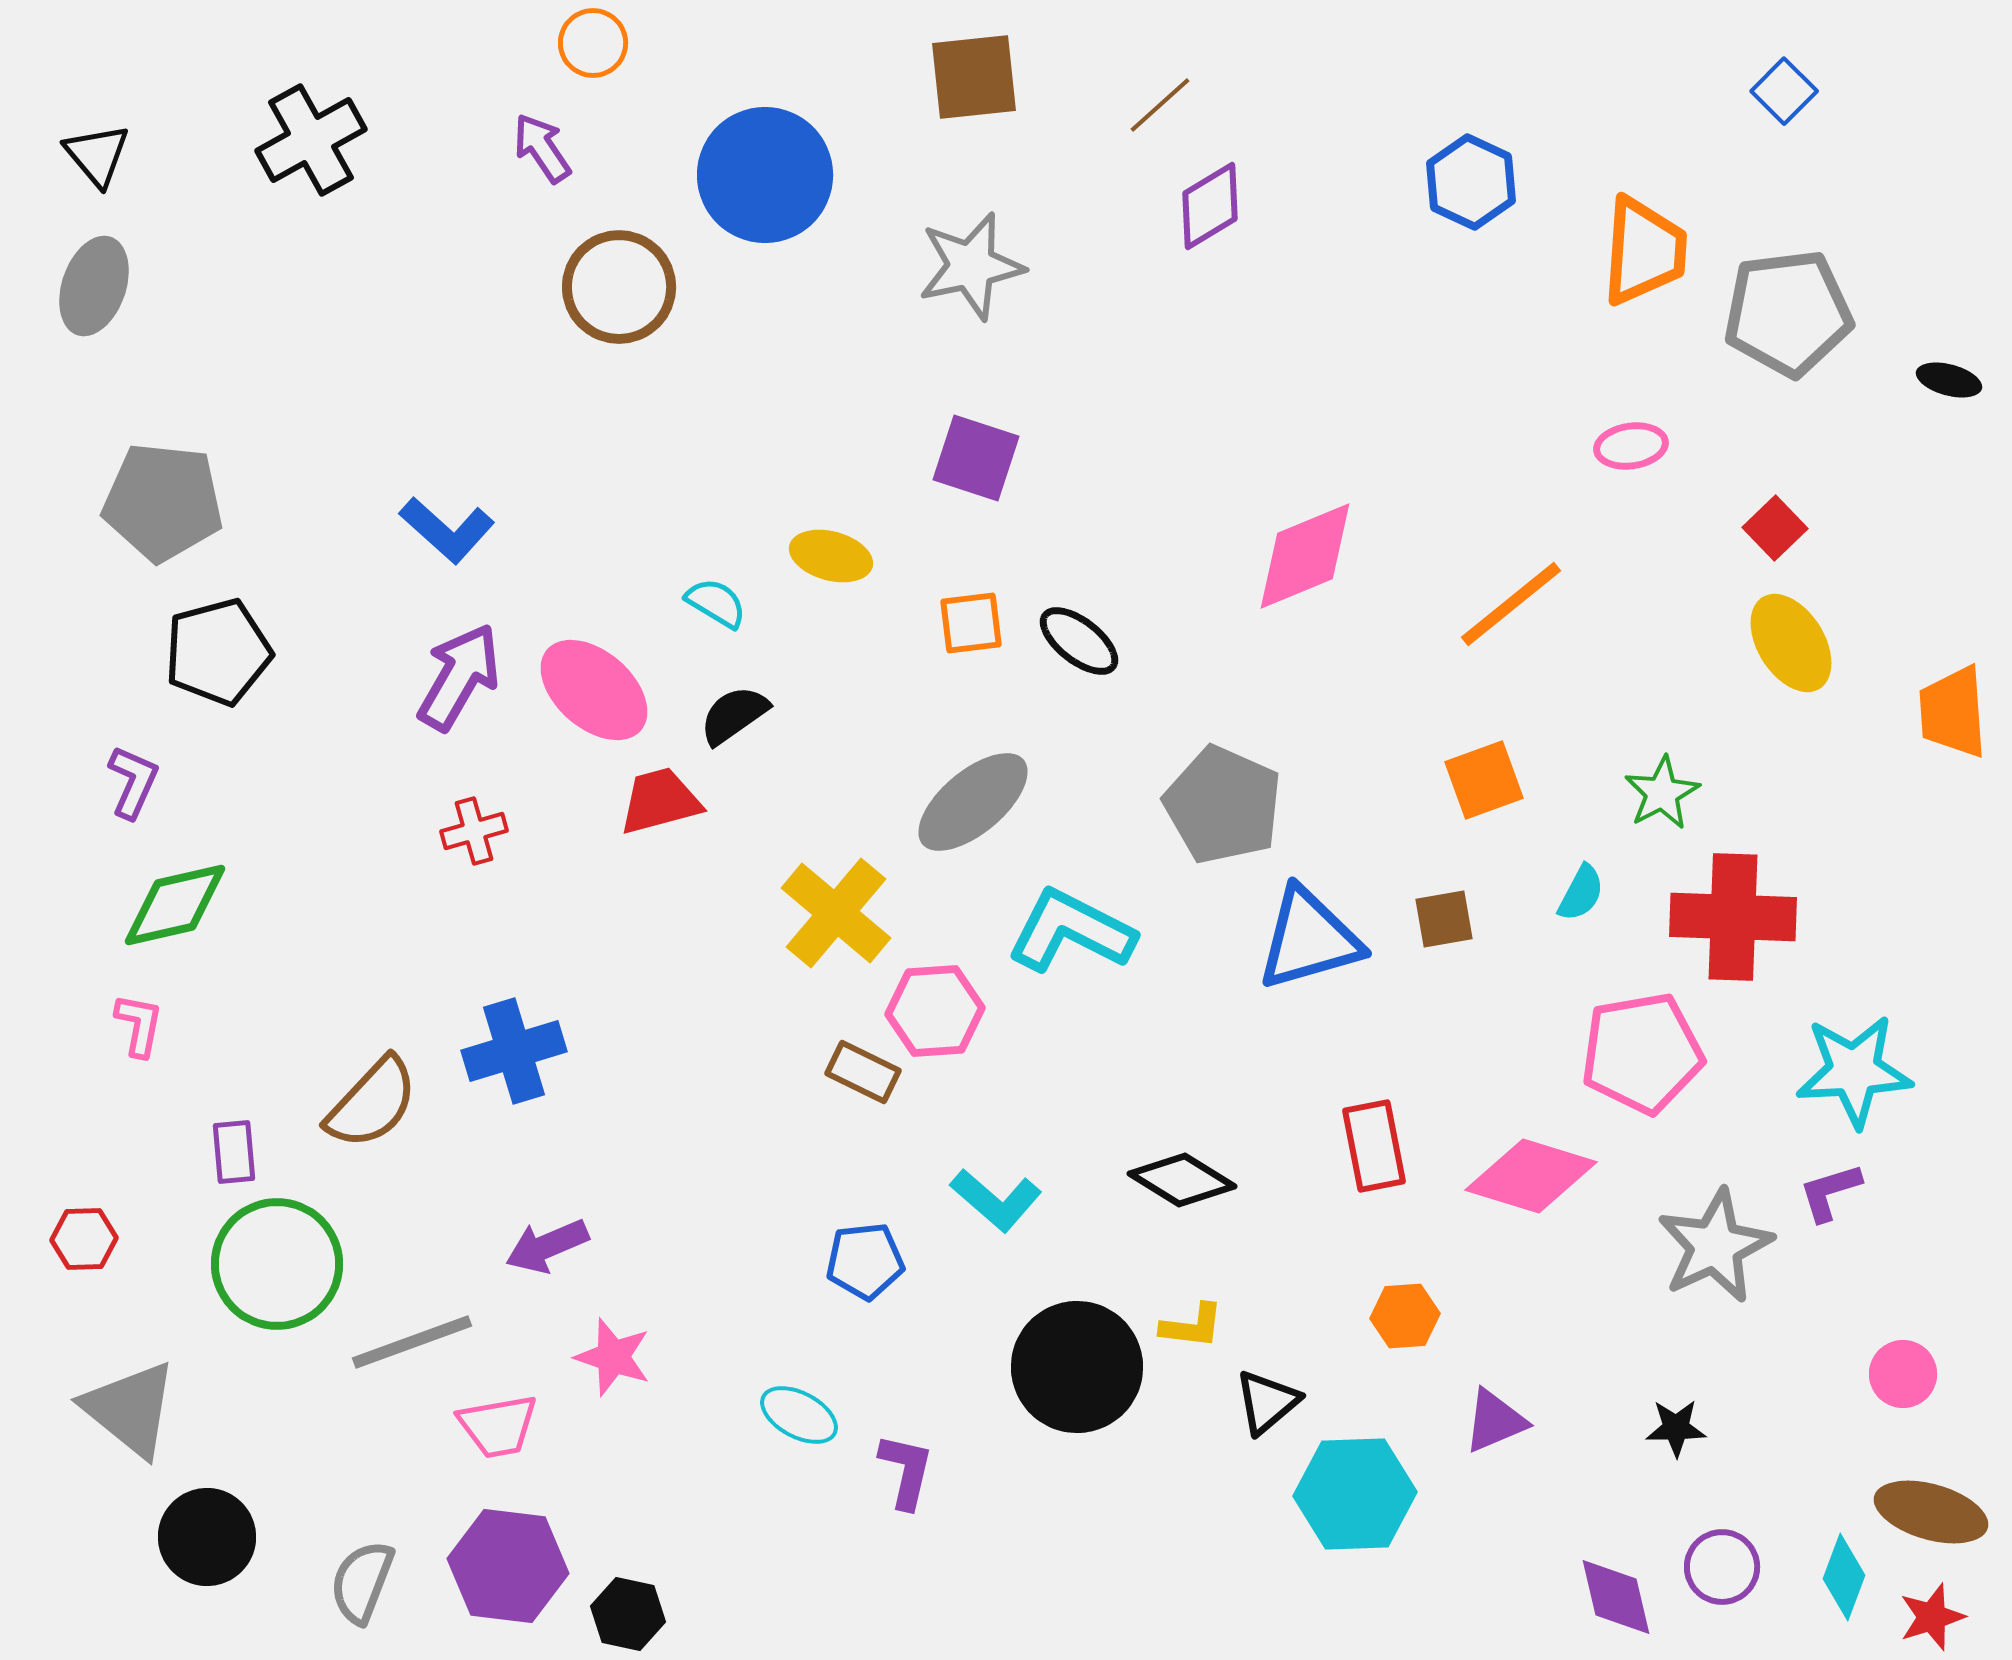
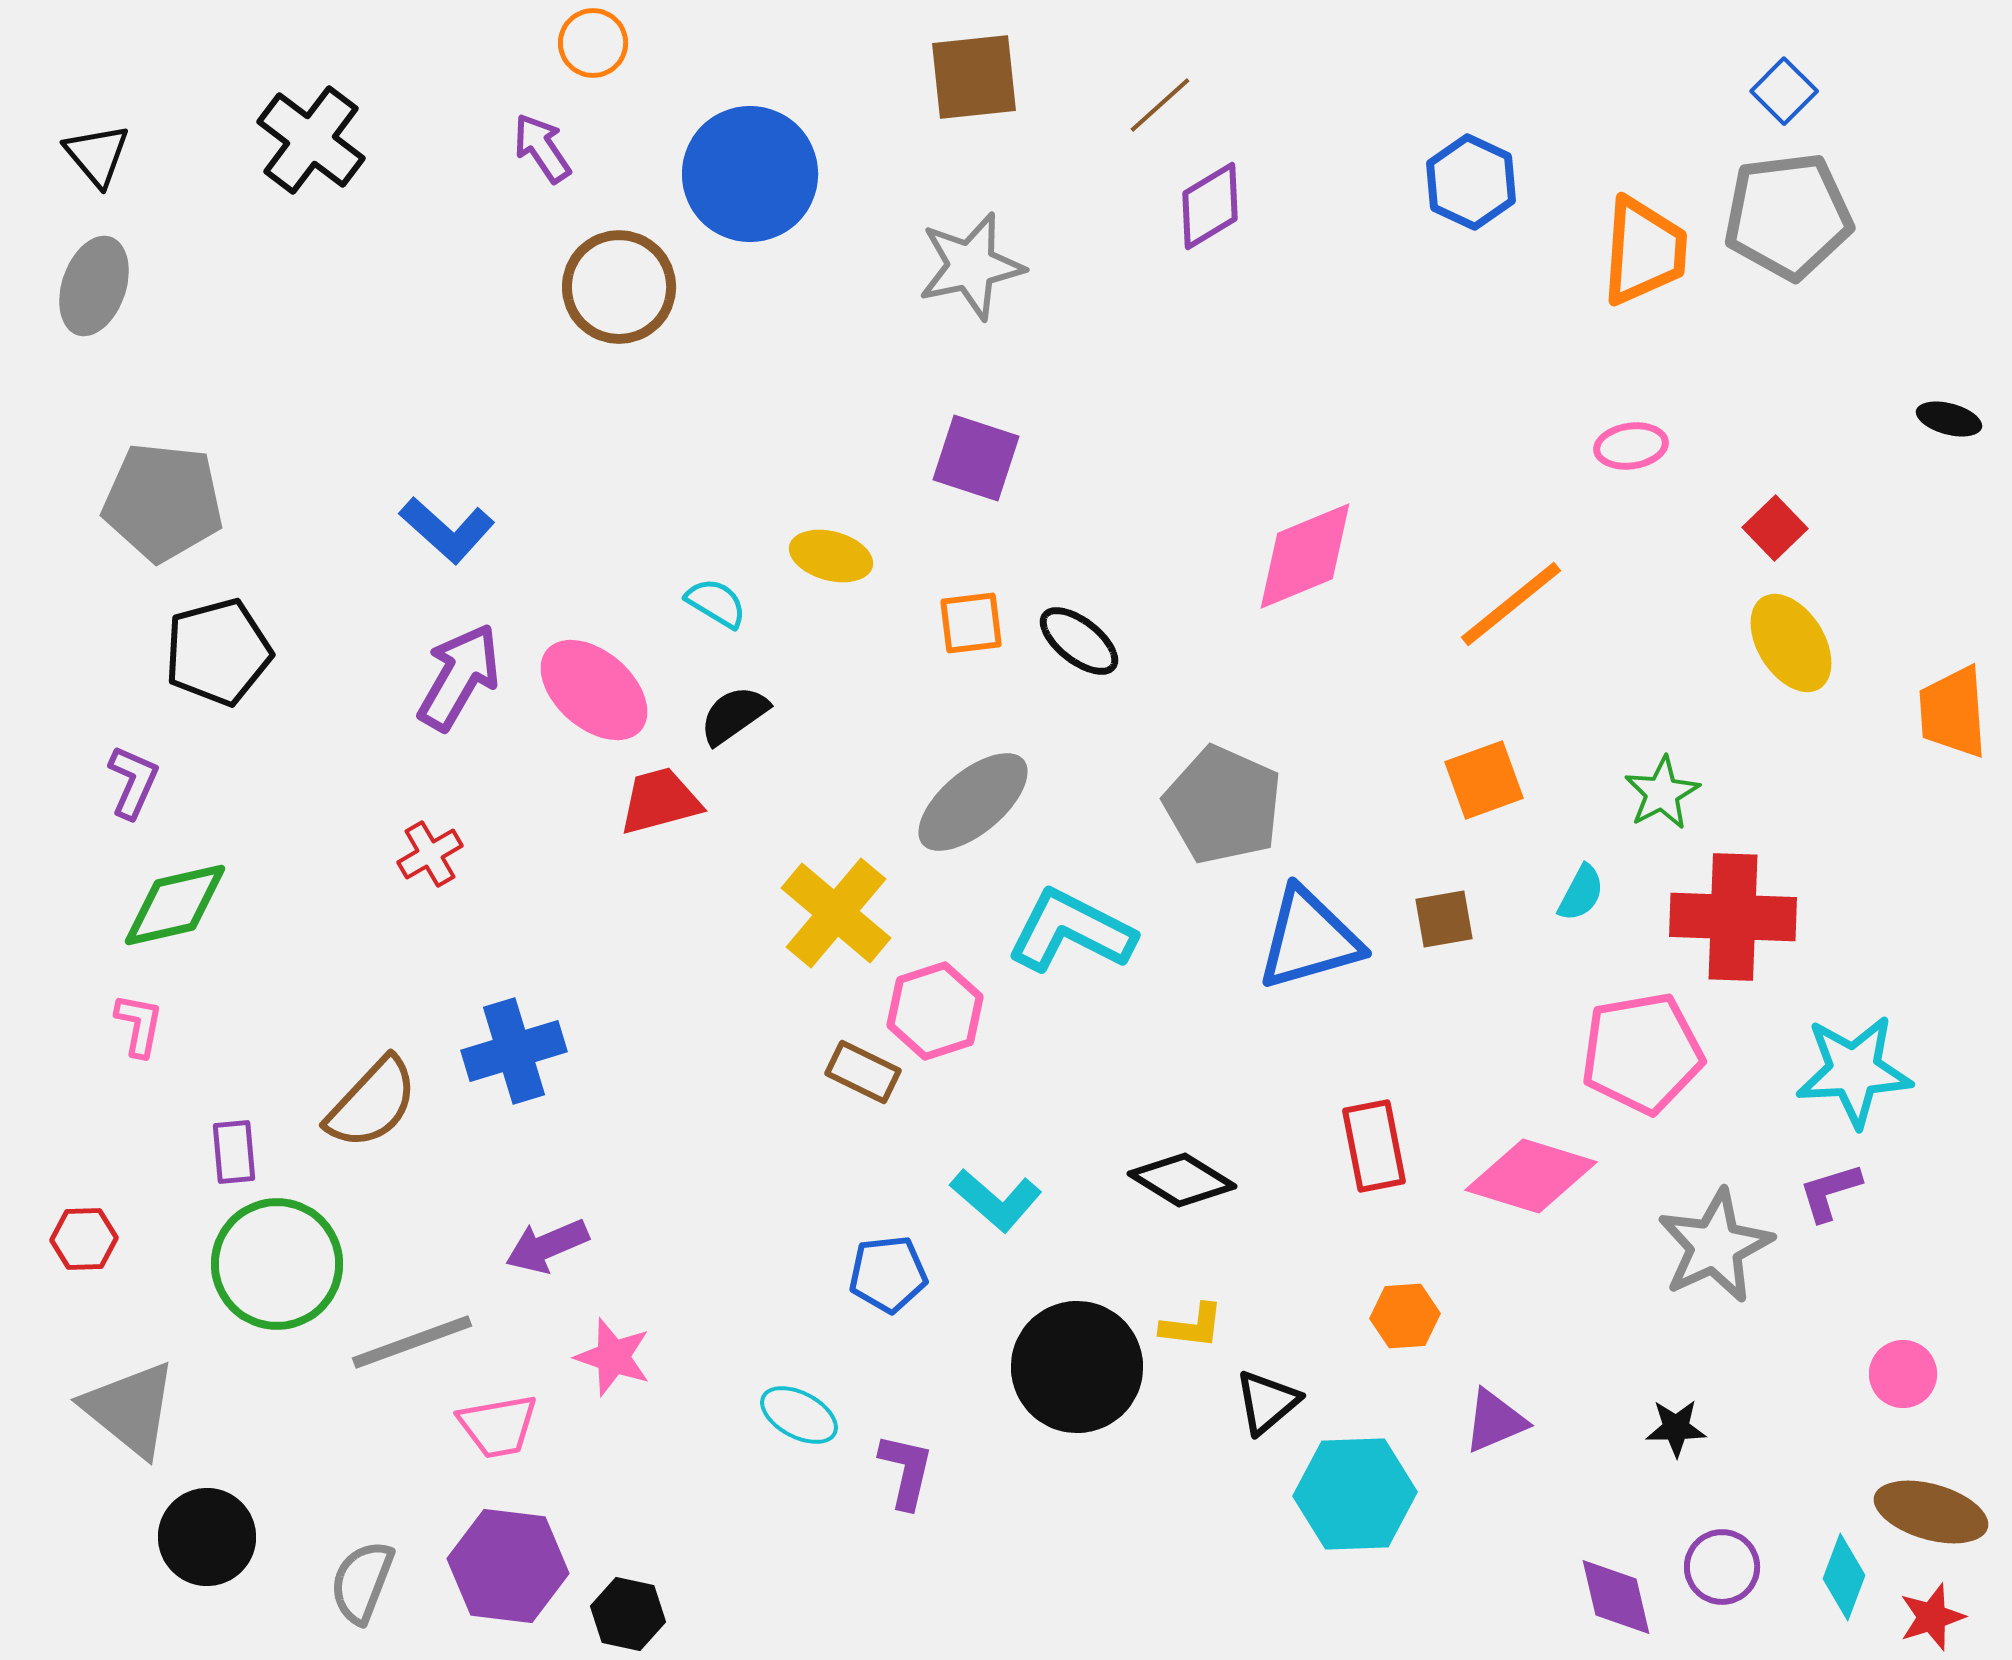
black cross at (311, 140): rotated 24 degrees counterclockwise
blue circle at (765, 175): moved 15 px left, 1 px up
gray pentagon at (1788, 313): moved 97 px up
black ellipse at (1949, 380): moved 39 px down
red cross at (474, 831): moved 44 px left, 23 px down; rotated 14 degrees counterclockwise
pink hexagon at (935, 1011): rotated 14 degrees counterclockwise
blue pentagon at (865, 1261): moved 23 px right, 13 px down
